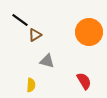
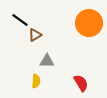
orange circle: moved 9 px up
gray triangle: rotated 14 degrees counterclockwise
red semicircle: moved 3 px left, 2 px down
yellow semicircle: moved 5 px right, 4 px up
